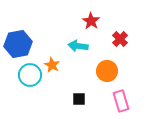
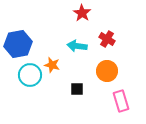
red star: moved 9 px left, 8 px up
red cross: moved 13 px left; rotated 14 degrees counterclockwise
cyan arrow: moved 1 px left
orange star: rotated 14 degrees counterclockwise
black square: moved 2 px left, 10 px up
